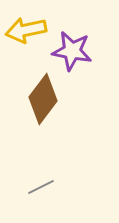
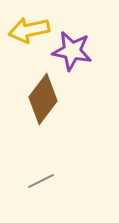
yellow arrow: moved 3 px right
gray line: moved 6 px up
